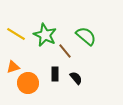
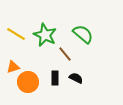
green semicircle: moved 3 px left, 2 px up
brown line: moved 3 px down
black rectangle: moved 4 px down
black semicircle: rotated 24 degrees counterclockwise
orange circle: moved 1 px up
